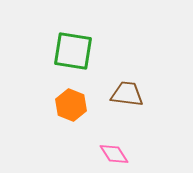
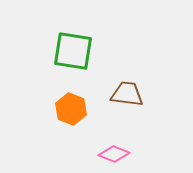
orange hexagon: moved 4 px down
pink diamond: rotated 36 degrees counterclockwise
